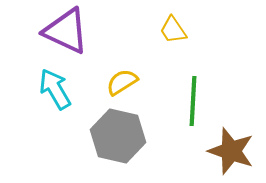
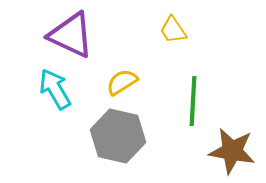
purple triangle: moved 5 px right, 4 px down
brown star: moved 1 px right; rotated 9 degrees counterclockwise
